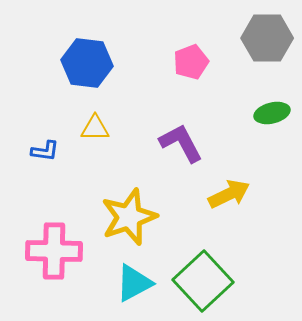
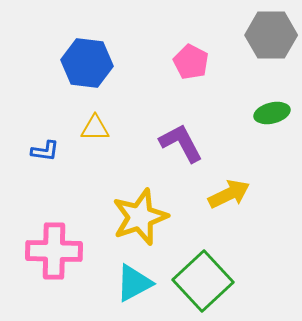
gray hexagon: moved 4 px right, 3 px up
pink pentagon: rotated 24 degrees counterclockwise
yellow star: moved 11 px right
